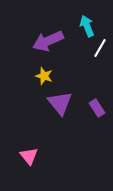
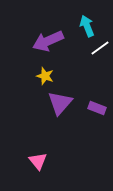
white line: rotated 24 degrees clockwise
yellow star: moved 1 px right
purple triangle: rotated 20 degrees clockwise
purple rectangle: rotated 36 degrees counterclockwise
pink triangle: moved 9 px right, 5 px down
